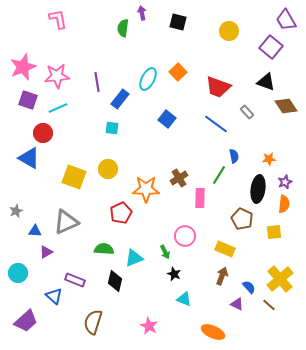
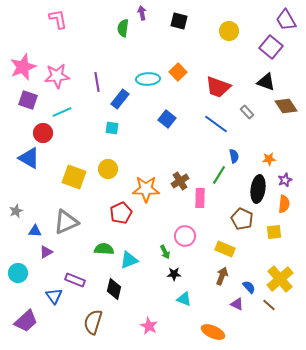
black square at (178, 22): moved 1 px right, 1 px up
cyan ellipse at (148, 79): rotated 60 degrees clockwise
cyan line at (58, 108): moved 4 px right, 4 px down
brown cross at (179, 178): moved 1 px right, 3 px down
purple star at (285, 182): moved 2 px up
cyan triangle at (134, 258): moved 5 px left, 2 px down
black star at (174, 274): rotated 24 degrees counterclockwise
black diamond at (115, 281): moved 1 px left, 8 px down
blue triangle at (54, 296): rotated 12 degrees clockwise
